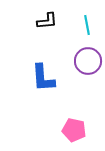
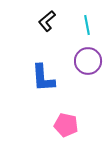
black L-shape: rotated 145 degrees clockwise
pink pentagon: moved 8 px left, 5 px up
